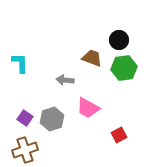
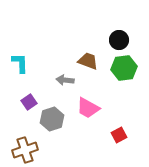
brown trapezoid: moved 4 px left, 3 px down
purple square: moved 4 px right, 16 px up; rotated 21 degrees clockwise
